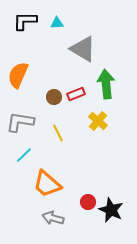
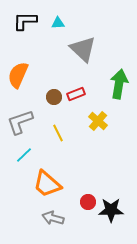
cyan triangle: moved 1 px right
gray triangle: rotated 12 degrees clockwise
green arrow: moved 13 px right; rotated 16 degrees clockwise
gray L-shape: rotated 28 degrees counterclockwise
black star: rotated 25 degrees counterclockwise
